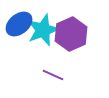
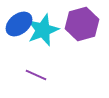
purple hexagon: moved 11 px right, 10 px up; rotated 8 degrees clockwise
purple line: moved 17 px left
